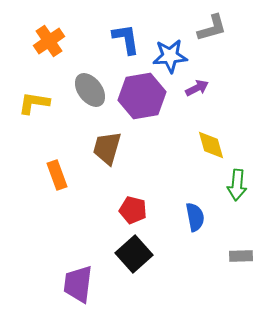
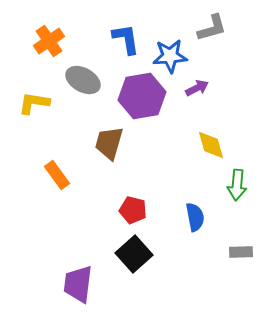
gray ellipse: moved 7 px left, 10 px up; rotated 24 degrees counterclockwise
brown trapezoid: moved 2 px right, 5 px up
orange rectangle: rotated 16 degrees counterclockwise
gray rectangle: moved 4 px up
